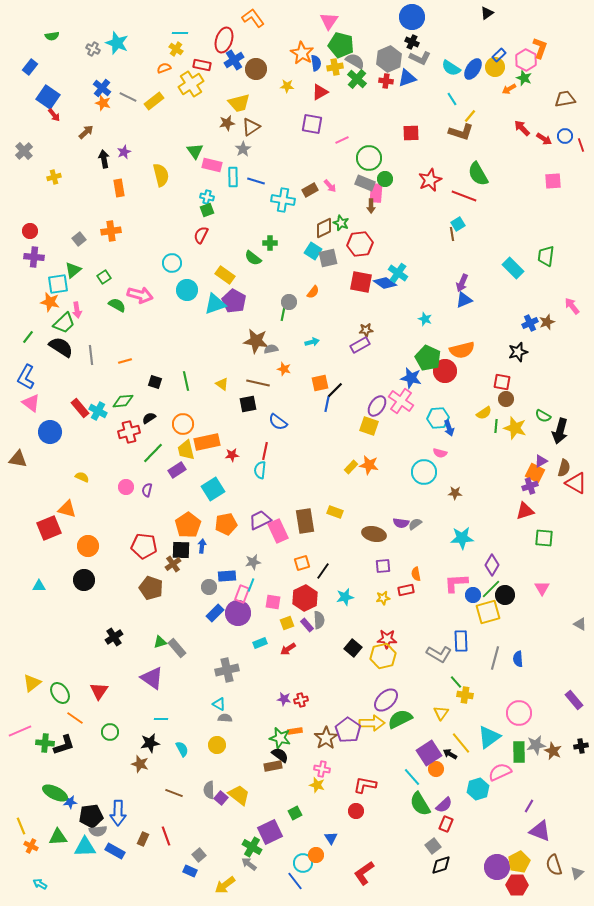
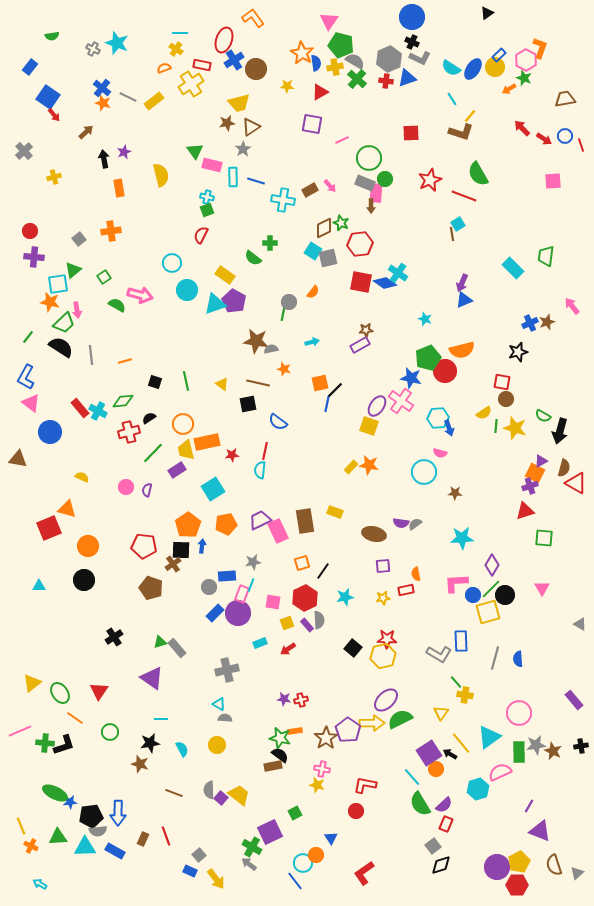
green pentagon at (428, 358): rotated 25 degrees clockwise
yellow arrow at (225, 885): moved 9 px left, 6 px up; rotated 90 degrees counterclockwise
